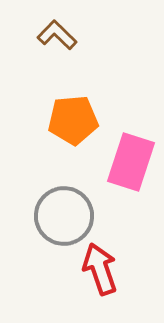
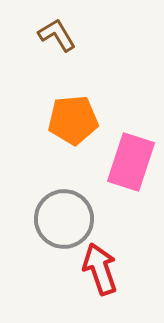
brown L-shape: rotated 15 degrees clockwise
gray circle: moved 3 px down
